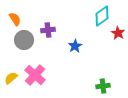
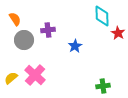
cyan diamond: rotated 55 degrees counterclockwise
